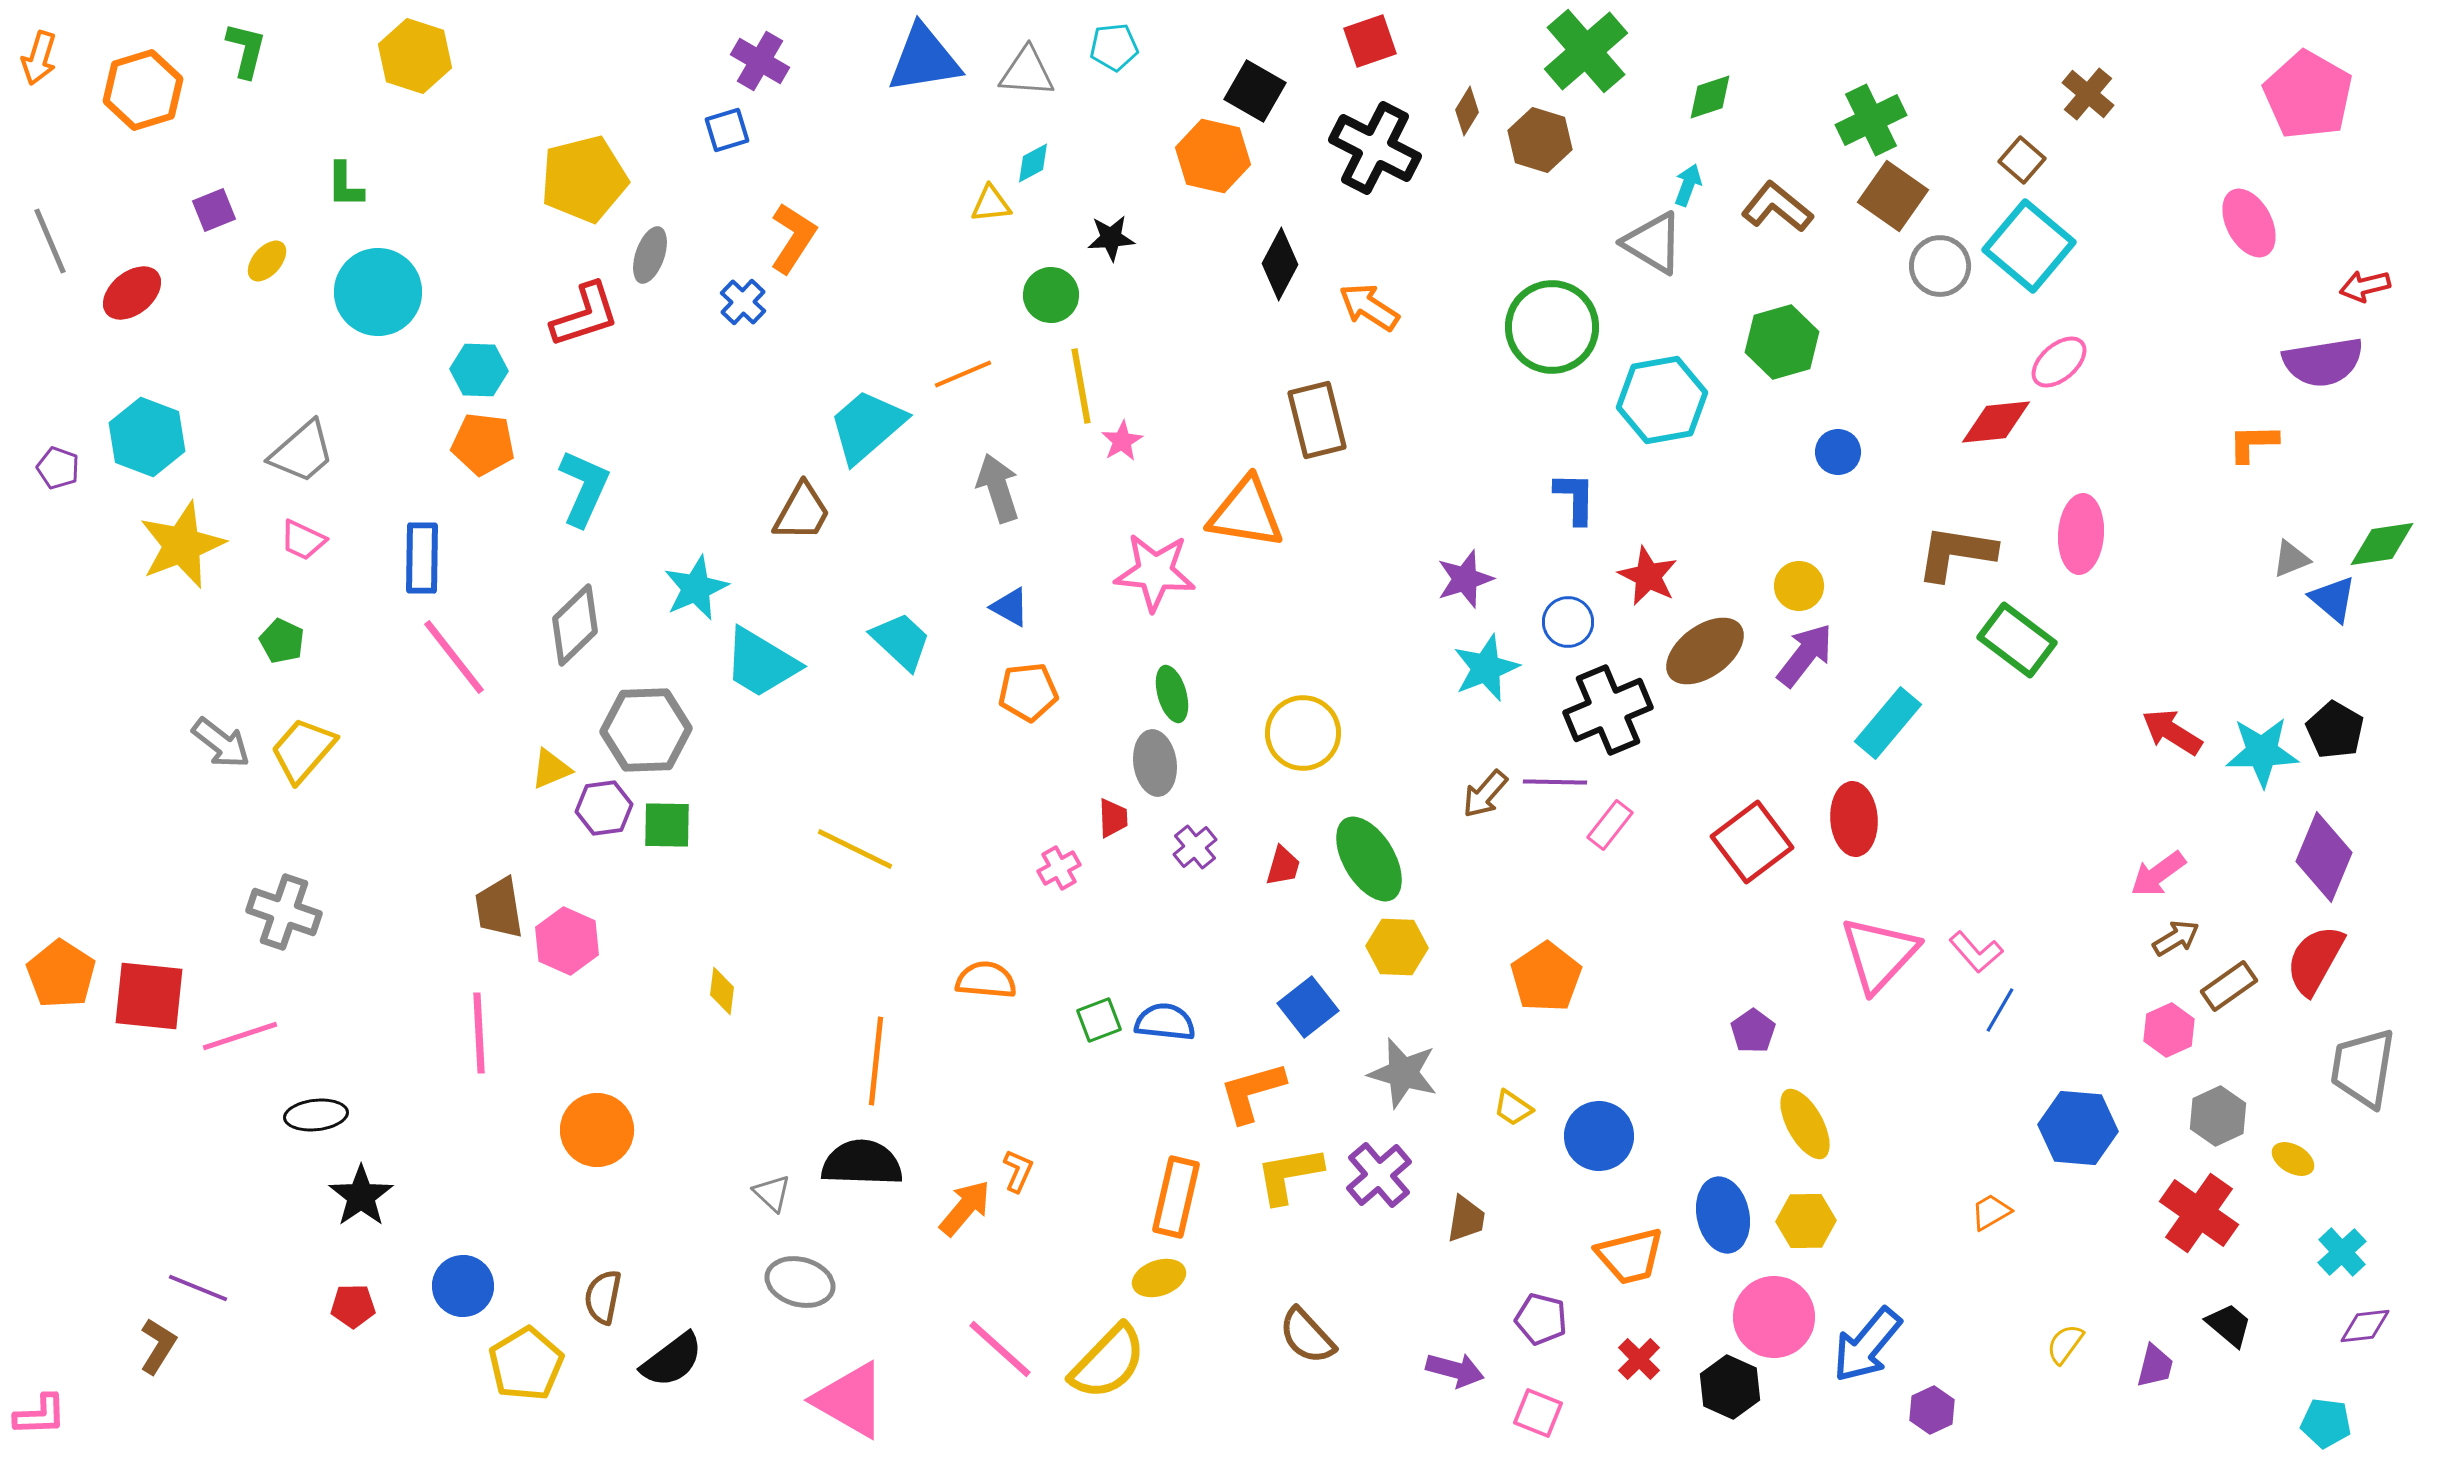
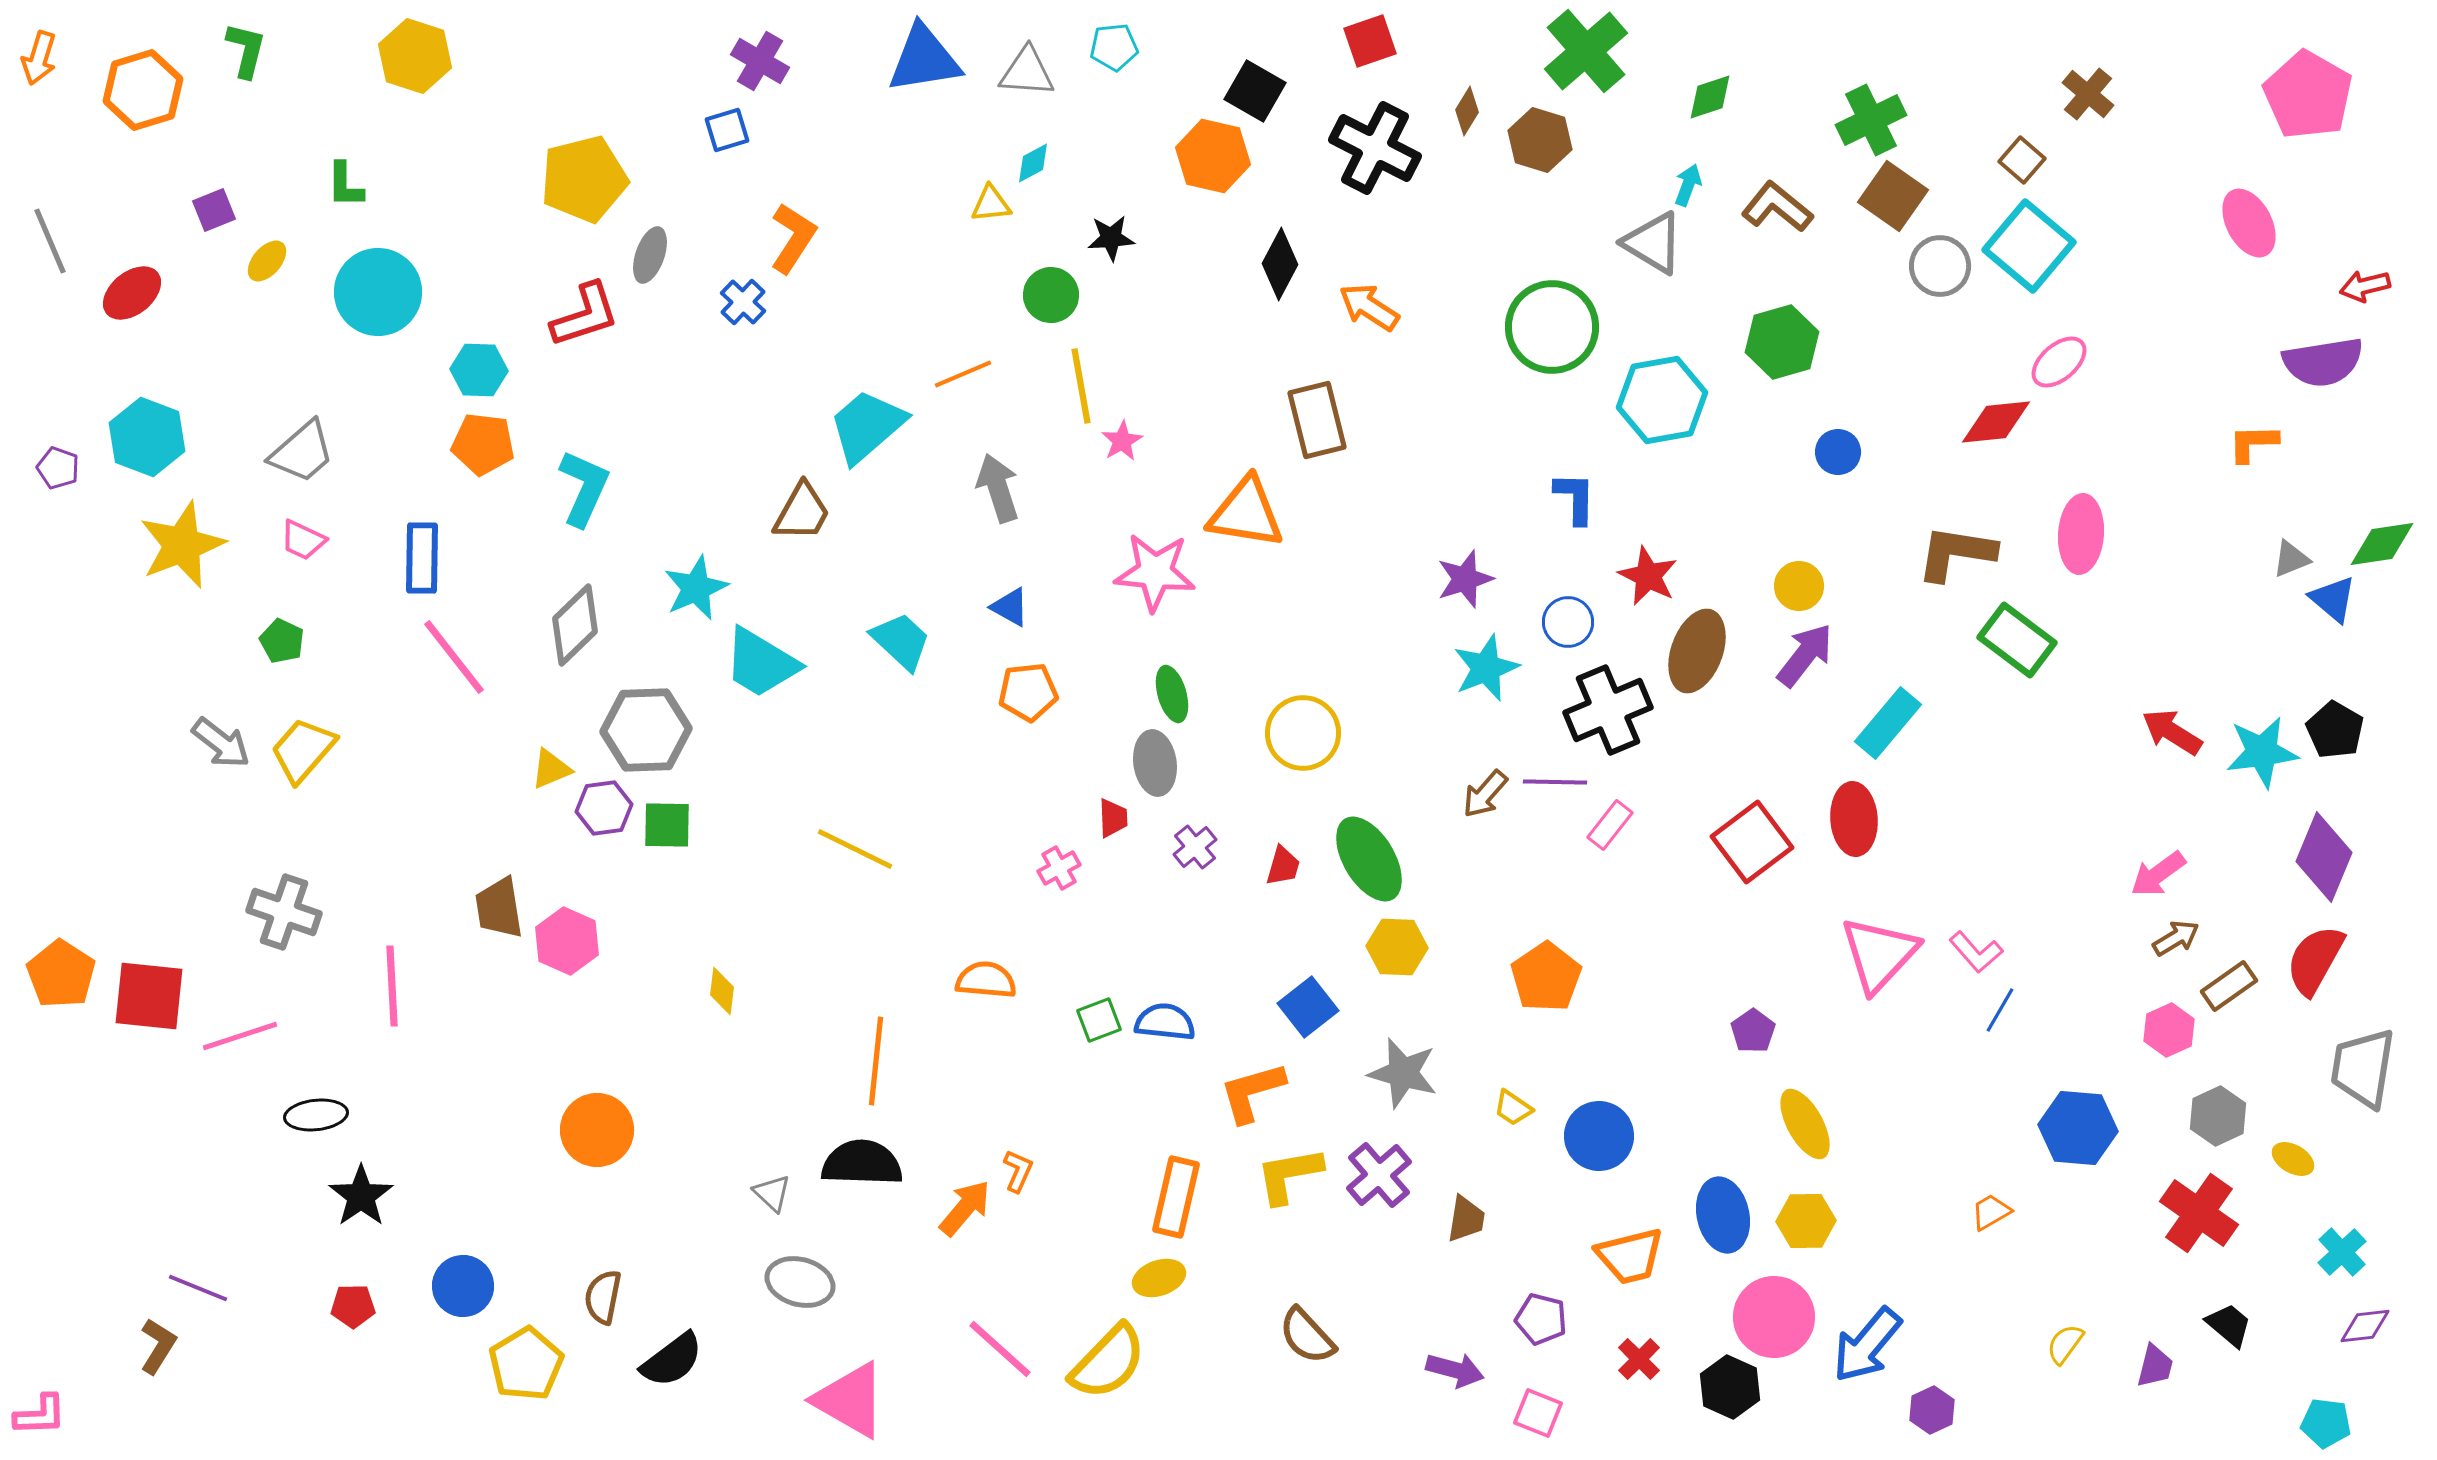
brown ellipse at (1705, 651): moved 8 px left; rotated 34 degrees counterclockwise
cyan star at (2262, 752): rotated 6 degrees counterclockwise
pink line at (479, 1033): moved 87 px left, 47 px up
